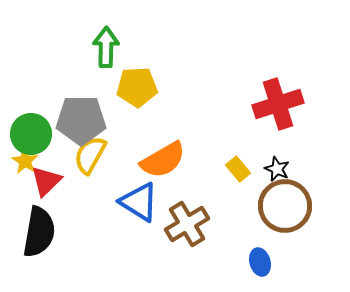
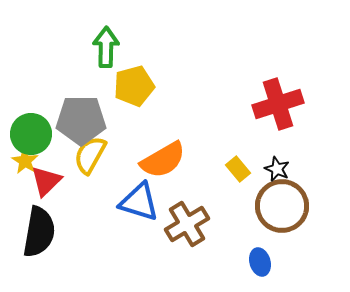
yellow pentagon: moved 3 px left, 1 px up; rotated 12 degrees counterclockwise
blue triangle: rotated 15 degrees counterclockwise
brown circle: moved 3 px left
